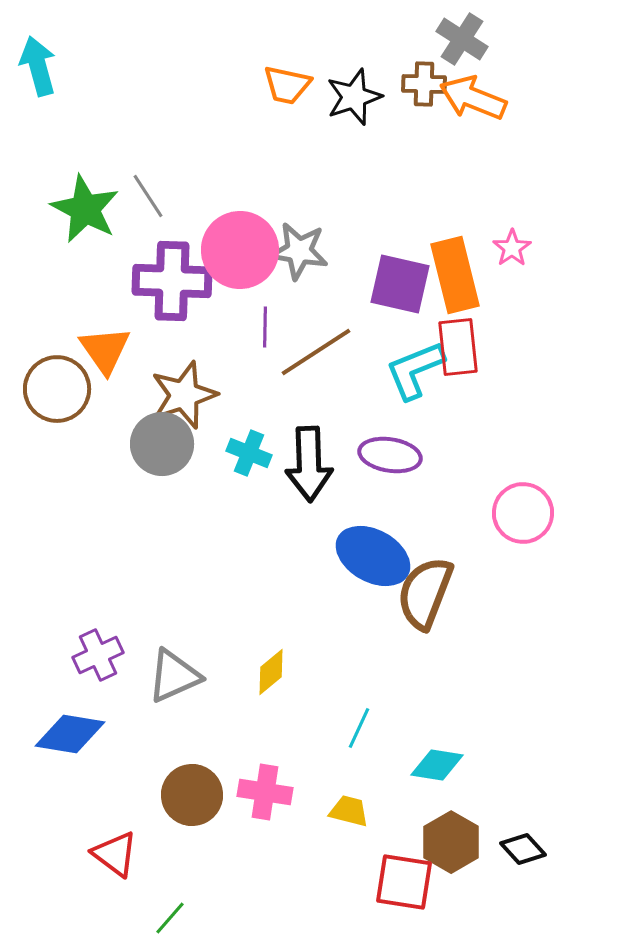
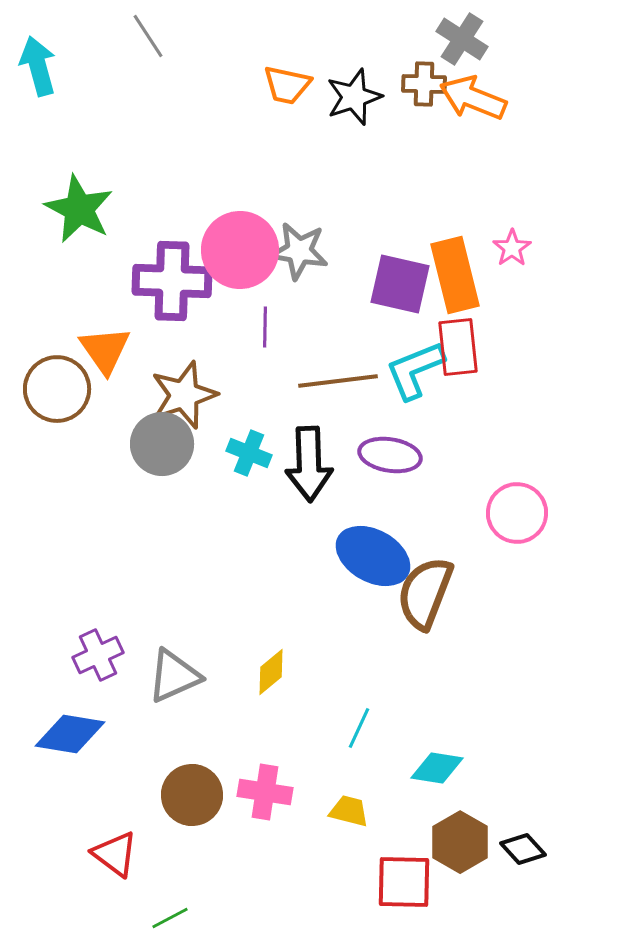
gray line at (148, 196): moved 160 px up
green star at (85, 209): moved 6 px left
brown line at (316, 352): moved 22 px right, 29 px down; rotated 26 degrees clockwise
pink circle at (523, 513): moved 6 px left
cyan diamond at (437, 765): moved 3 px down
brown hexagon at (451, 842): moved 9 px right
red square at (404, 882): rotated 8 degrees counterclockwise
green line at (170, 918): rotated 21 degrees clockwise
